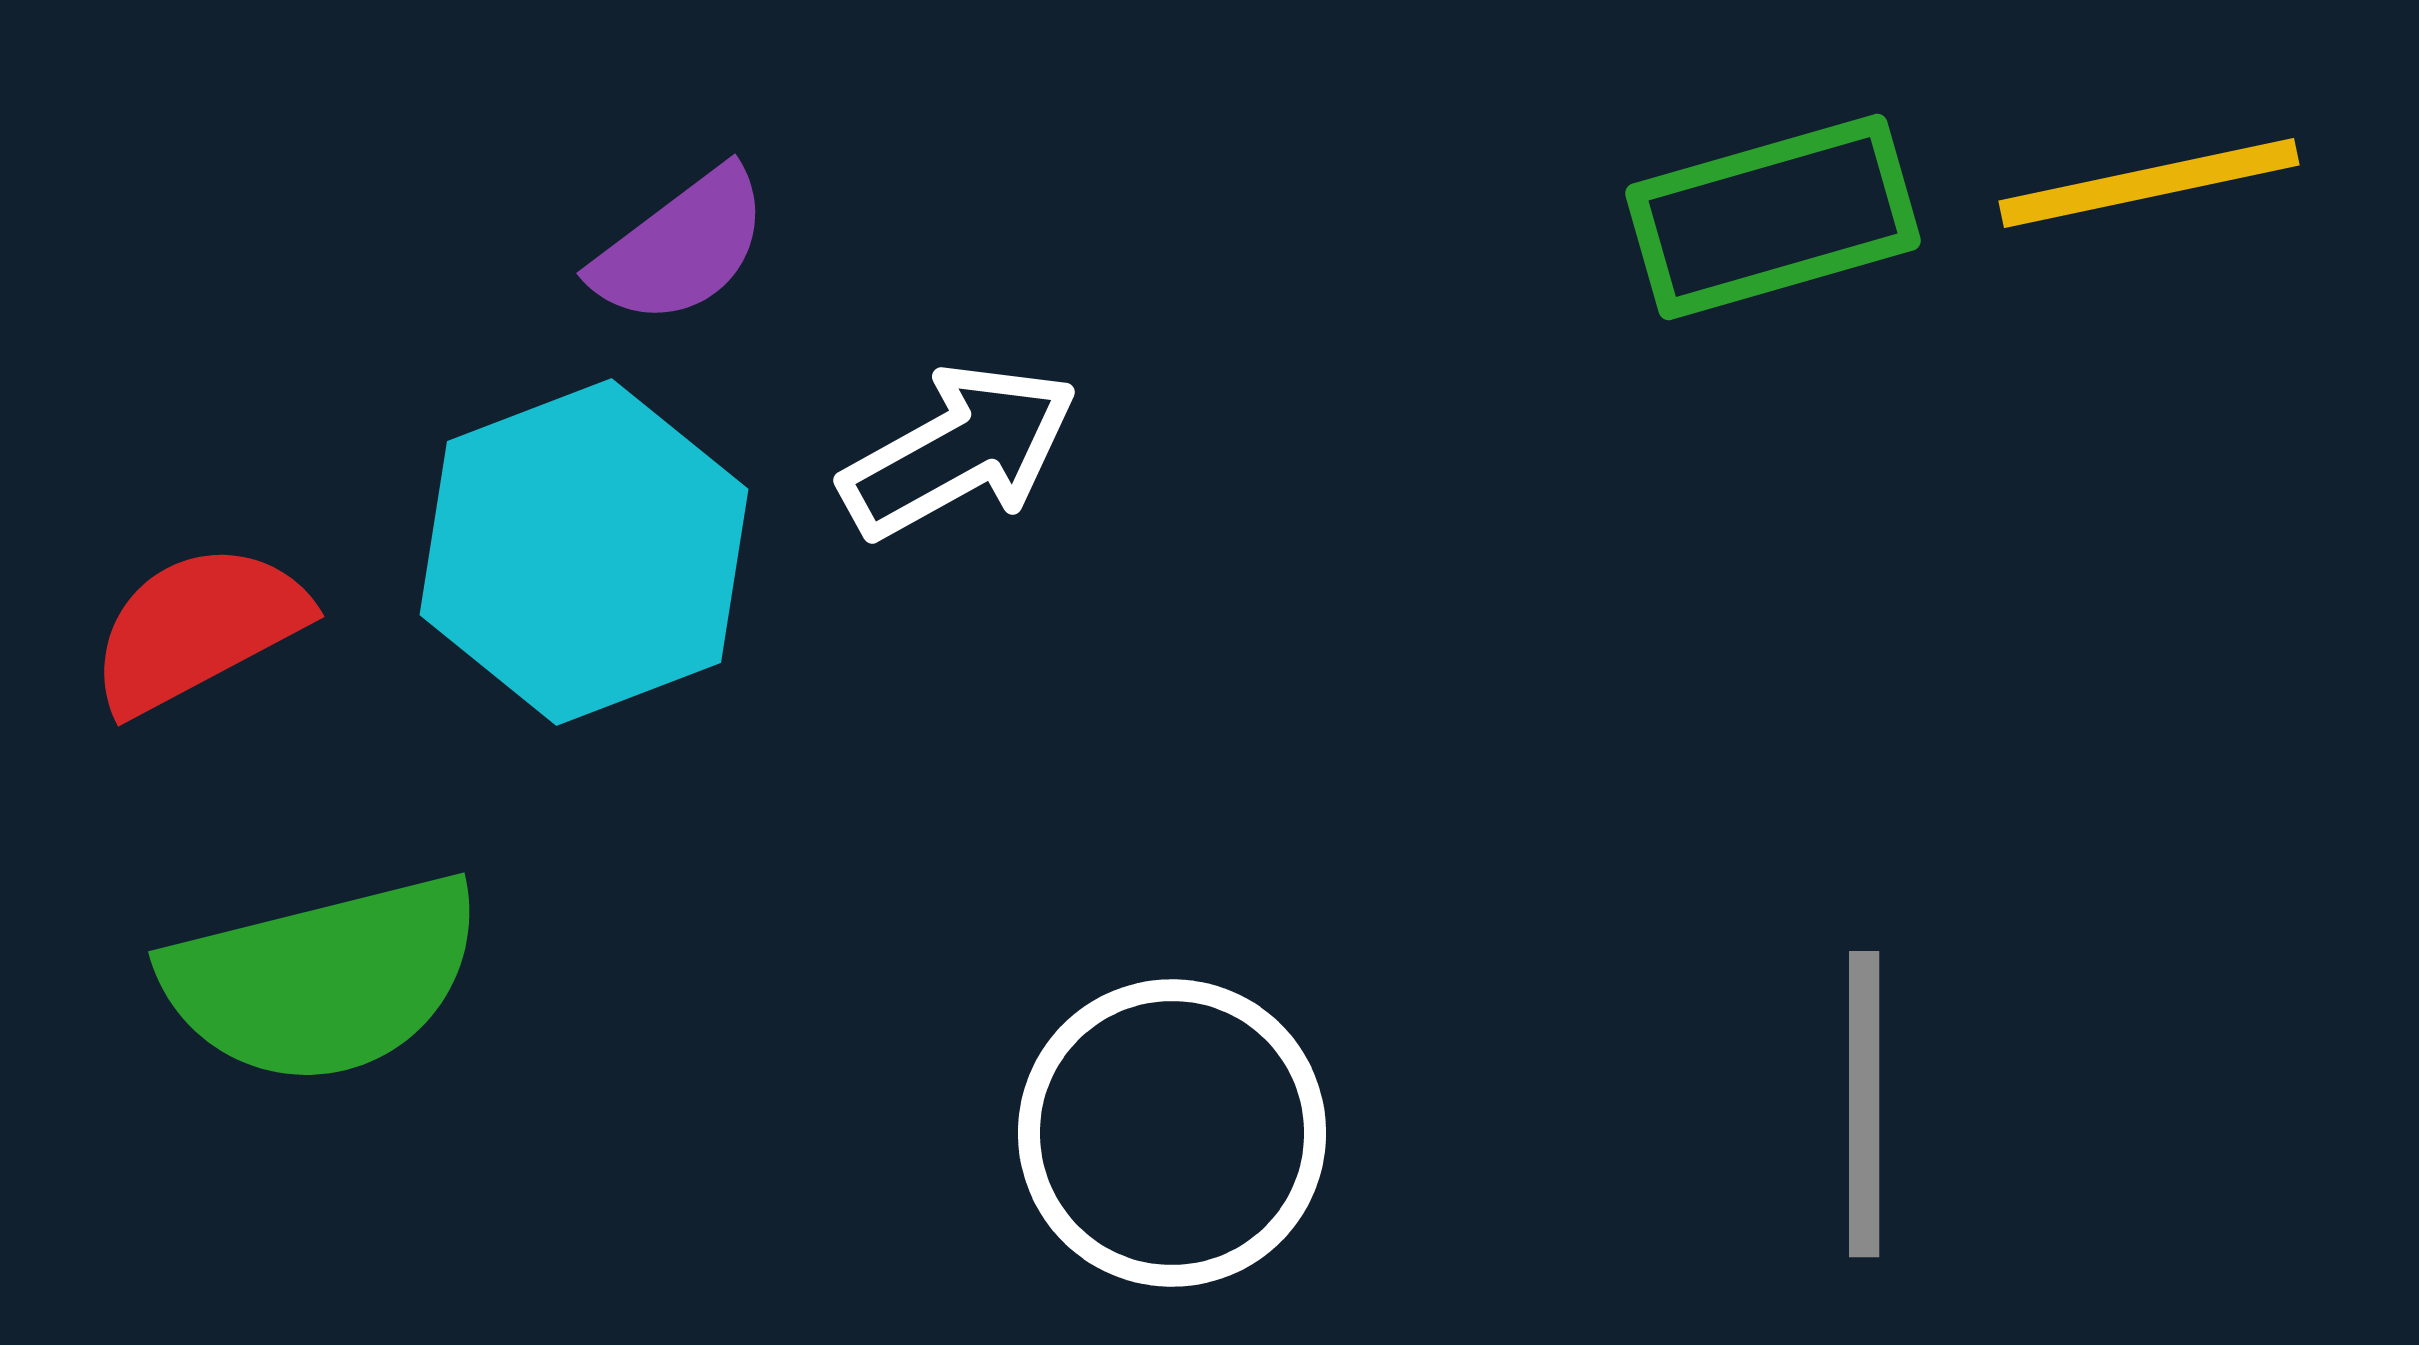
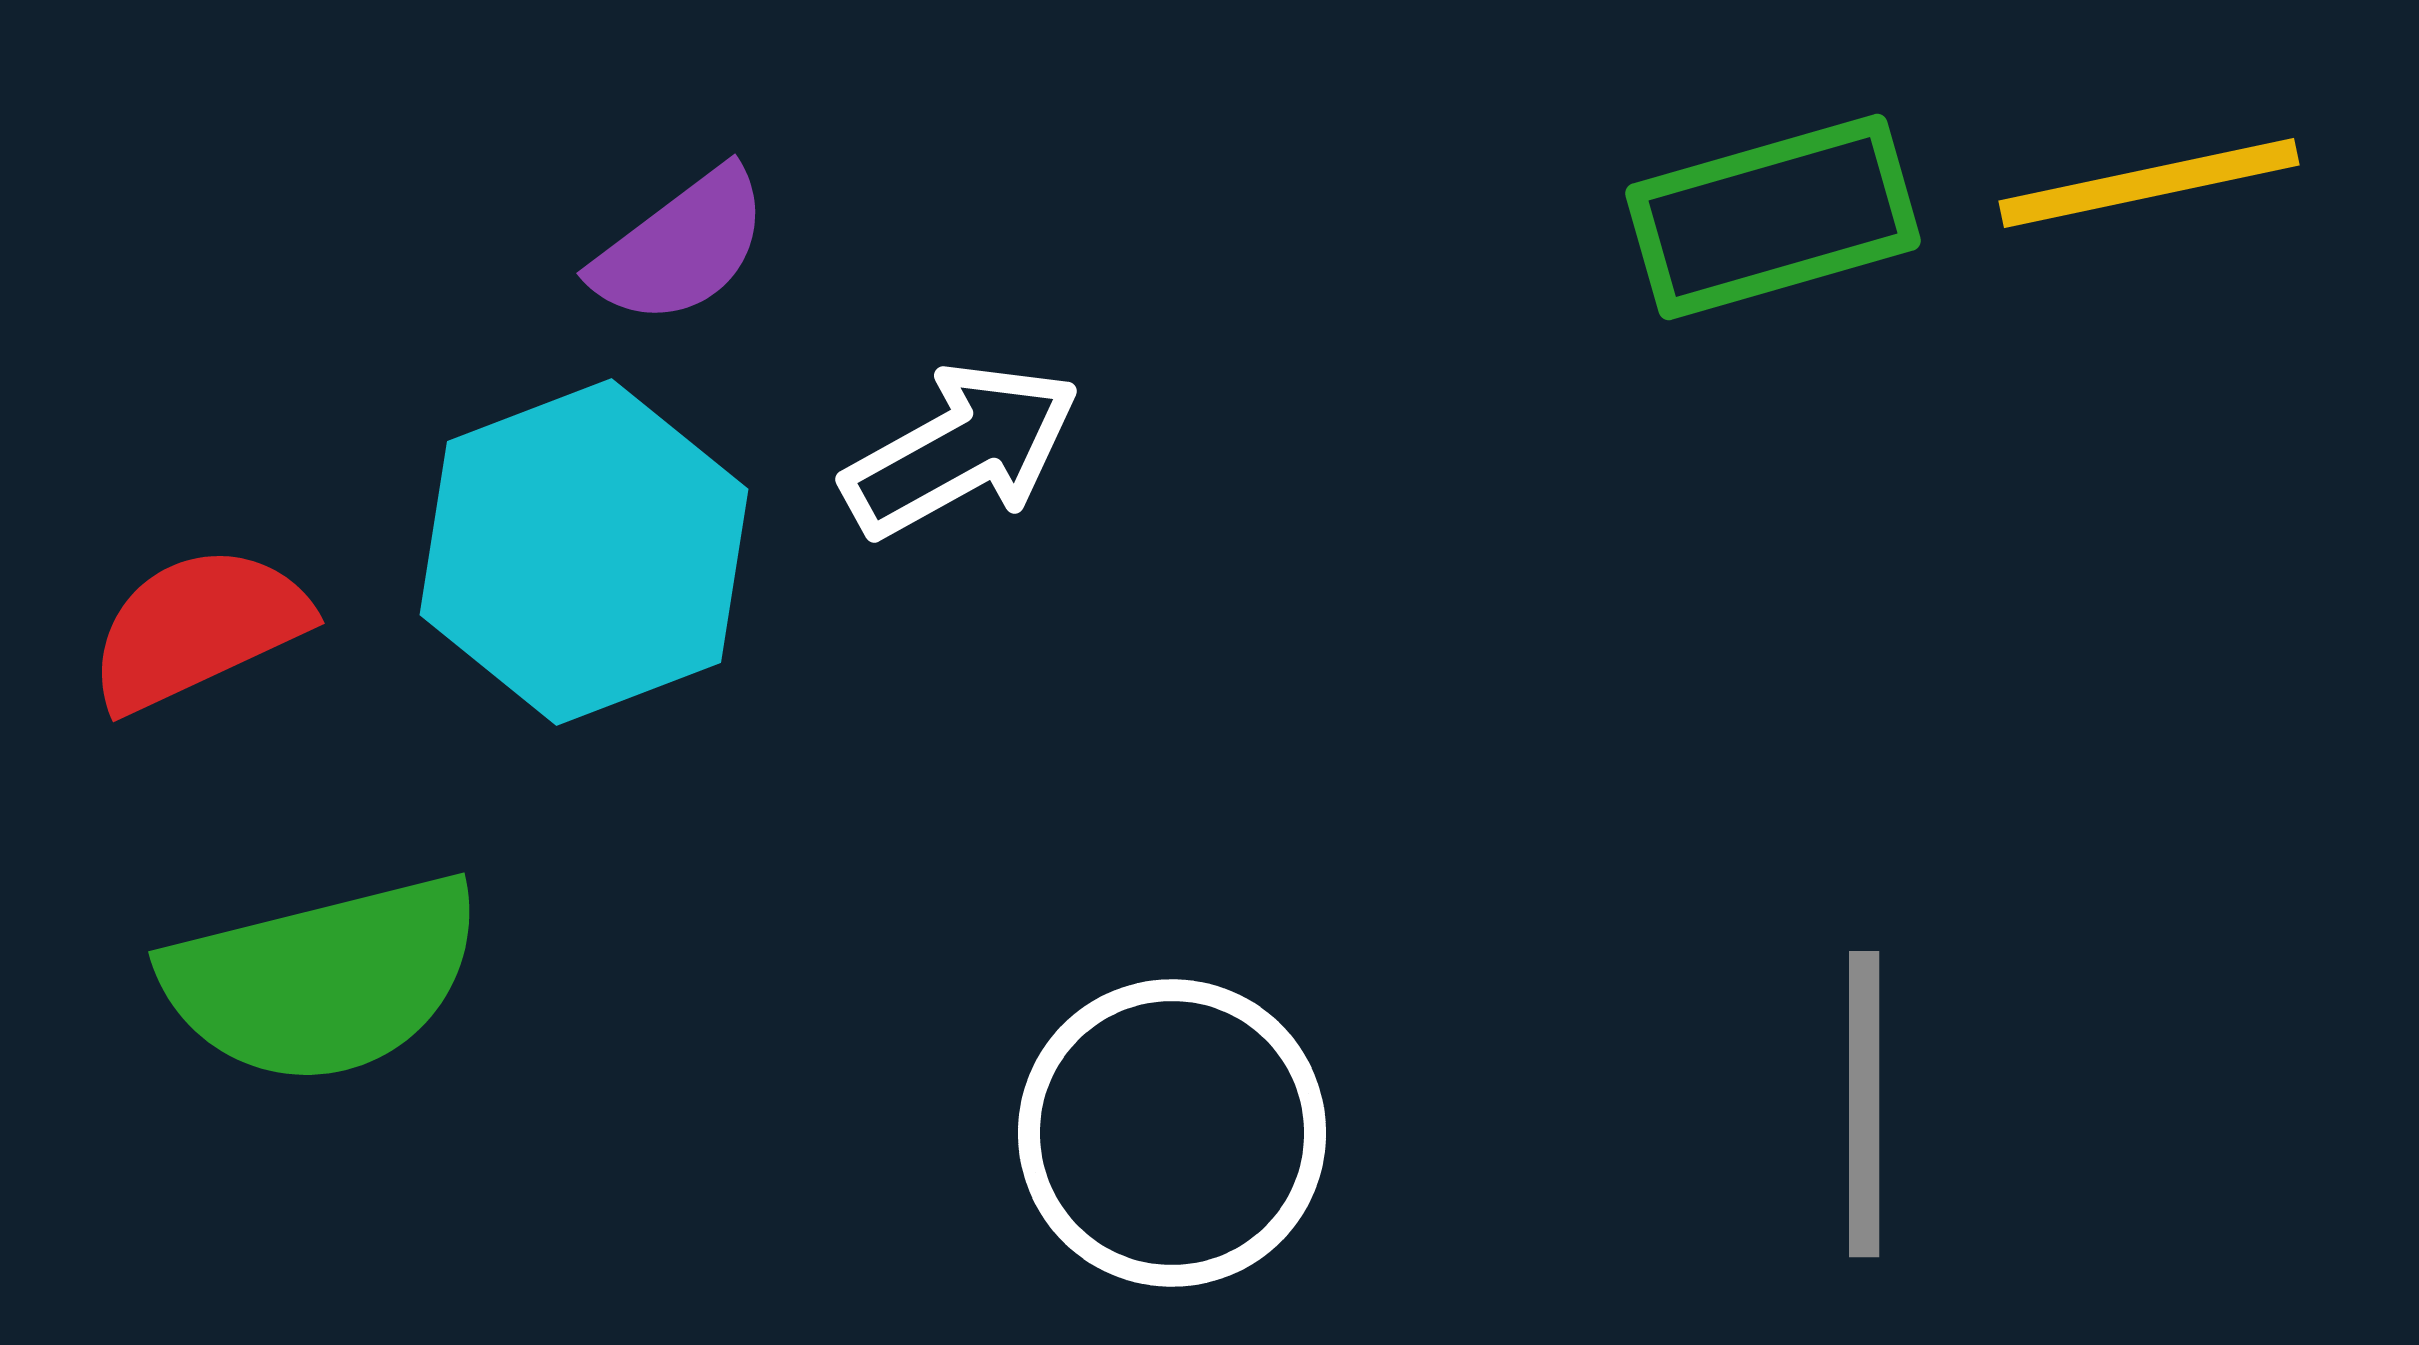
white arrow: moved 2 px right, 1 px up
red semicircle: rotated 3 degrees clockwise
